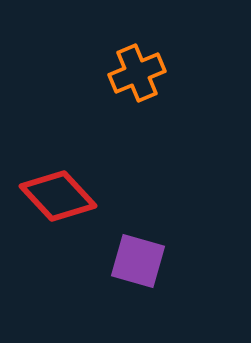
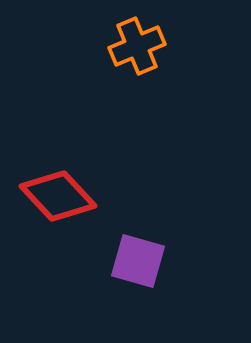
orange cross: moved 27 px up
